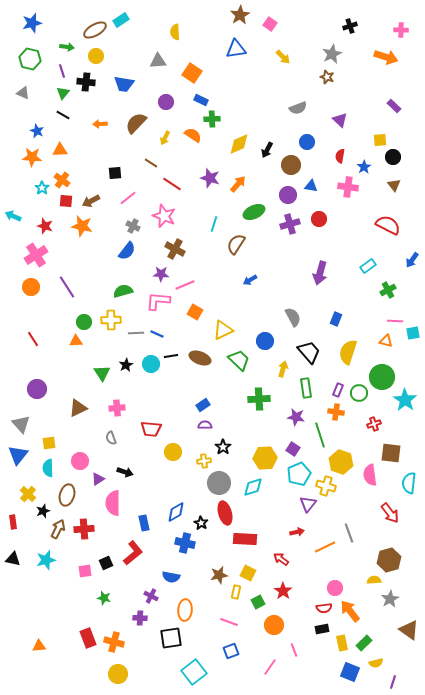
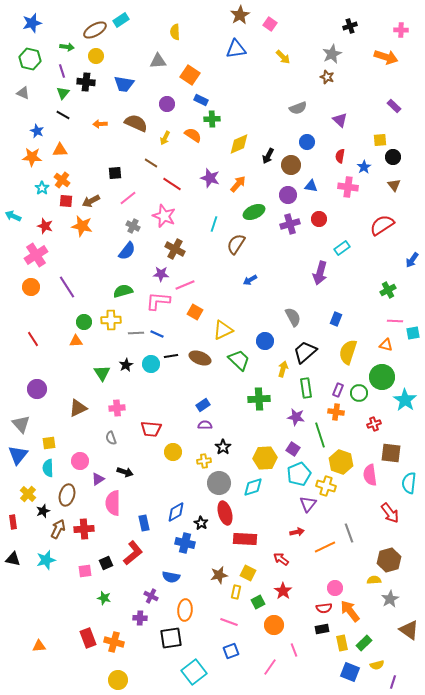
orange square at (192, 73): moved 2 px left, 2 px down
purple circle at (166, 102): moved 1 px right, 2 px down
brown semicircle at (136, 123): rotated 70 degrees clockwise
black arrow at (267, 150): moved 1 px right, 6 px down
red semicircle at (388, 225): moved 6 px left; rotated 60 degrees counterclockwise
cyan rectangle at (368, 266): moved 26 px left, 18 px up
orange triangle at (386, 341): moved 4 px down
black trapezoid at (309, 352): moved 4 px left; rotated 90 degrees counterclockwise
yellow semicircle at (376, 663): moved 1 px right, 2 px down
yellow circle at (118, 674): moved 6 px down
